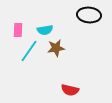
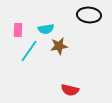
cyan semicircle: moved 1 px right, 1 px up
brown star: moved 3 px right, 2 px up
